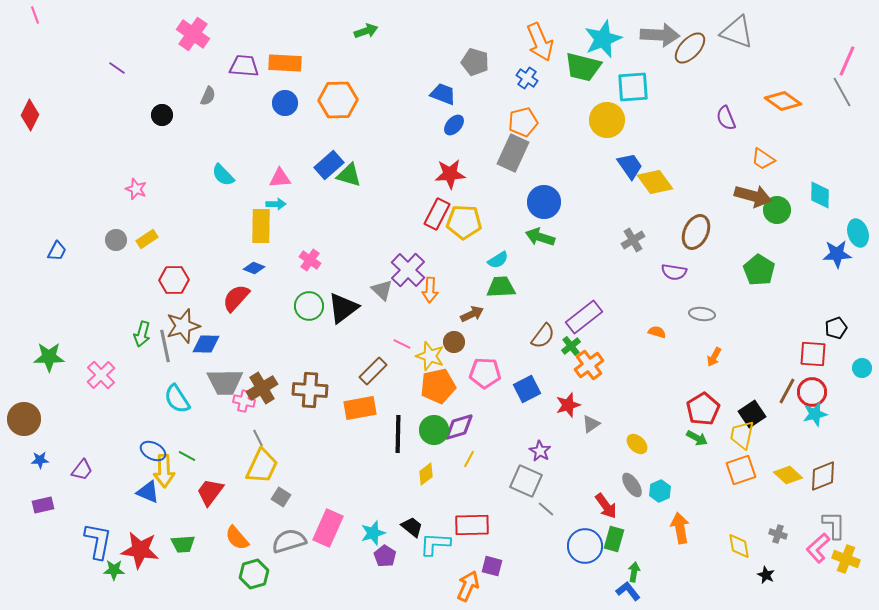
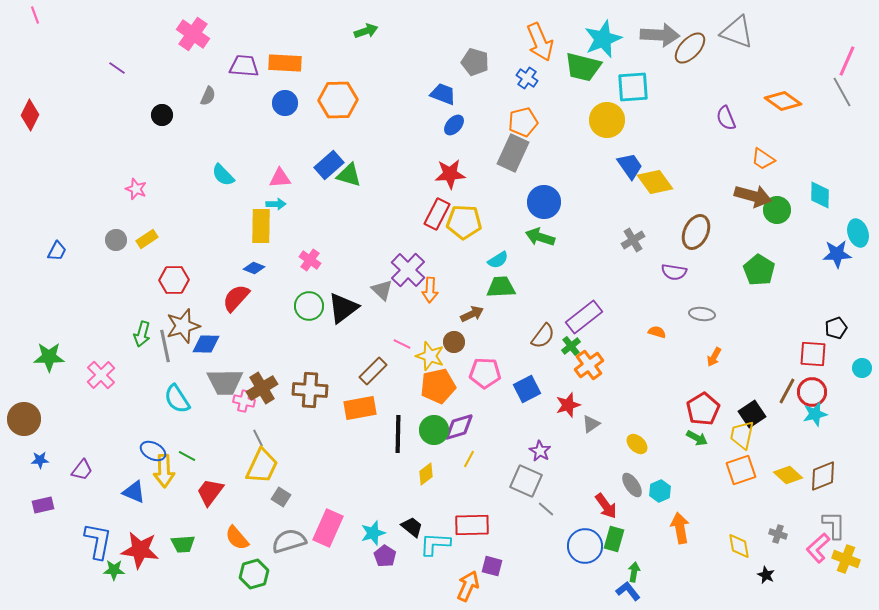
blue triangle at (148, 492): moved 14 px left
